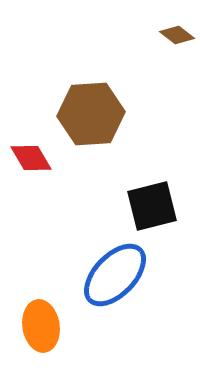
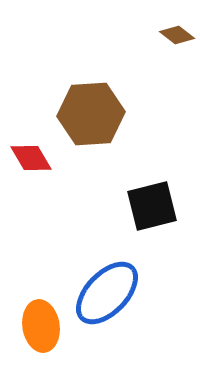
blue ellipse: moved 8 px left, 18 px down
